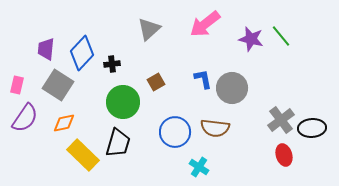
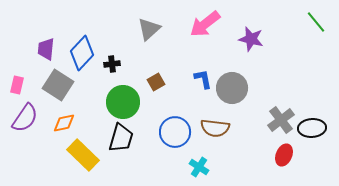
green line: moved 35 px right, 14 px up
black trapezoid: moved 3 px right, 5 px up
red ellipse: rotated 40 degrees clockwise
